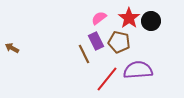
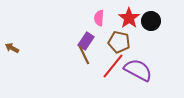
pink semicircle: rotated 49 degrees counterclockwise
purple rectangle: moved 10 px left; rotated 60 degrees clockwise
brown line: moved 1 px down
purple semicircle: rotated 32 degrees clockwise
red line: moved 6 px right, 13 px up
